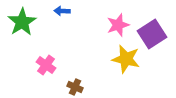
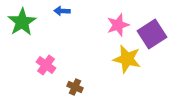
yellow star: moved 1 px right
